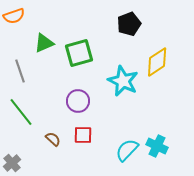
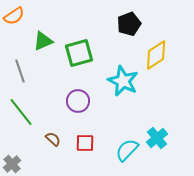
orange semicircle: rotated 15 degrees counterclockwise
green triangle: moved 1 px left, 2 px up
yellow diamond: moved 1 px left, 7 px up
red square: moved 2 px right, 8 px down
cyan cross: moved 8 px up; rotated 25 degrees clockwise
gray cross: moved 1 px down
